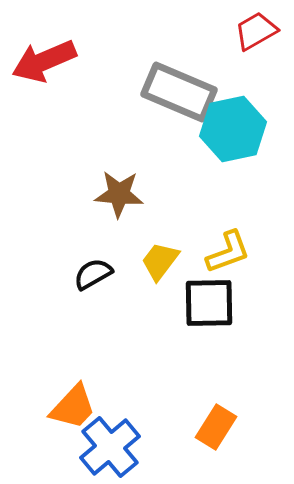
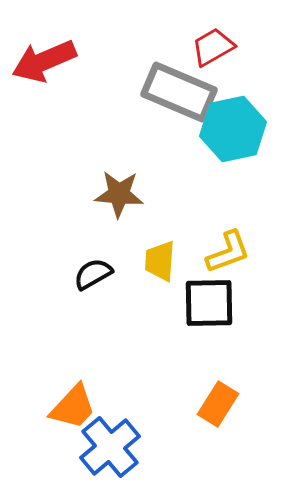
red trapezoid: moved 43 px left, 16 px down
yellow trapezoid: rotated 33 degrees counterclockwise
orange rectangle: moved 2 px right, 23 px up
